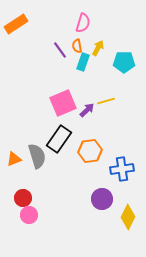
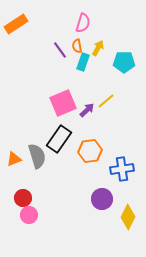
yellow line: rotated 24 degrees counterclockwise
